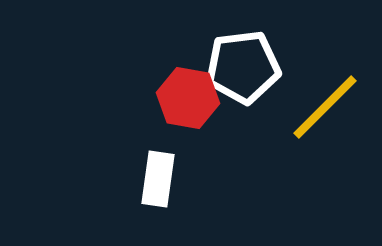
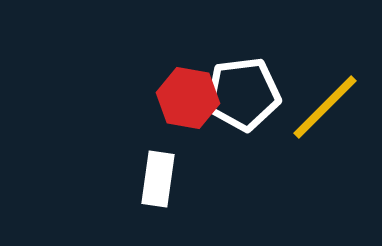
white pentagon: moved 27 px down
